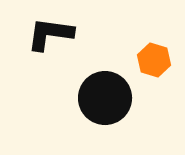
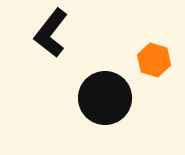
black L-shape: moved 1 px right, 1 px up; rotated 60 degrees counterclockwise
